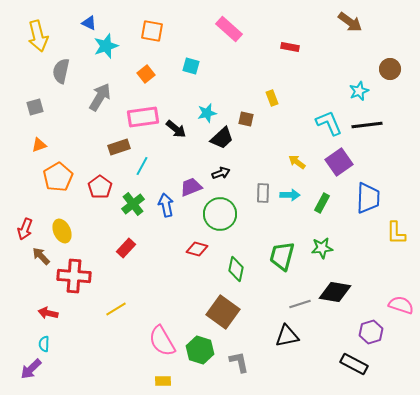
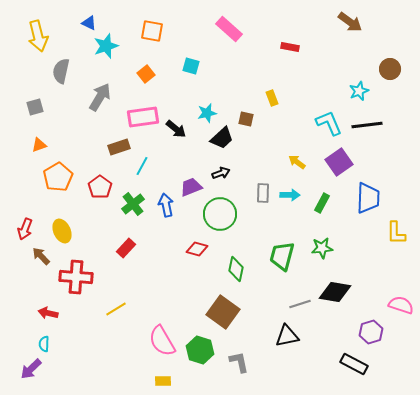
red cross at (74, 276): moved 2 px right, 1 px down
